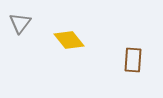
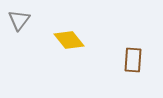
gray triangle: moved 1 px left, 3 px up
